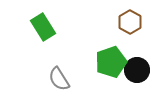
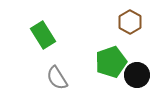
green rectangle: moved 8 px down
black circle: moved 5 px down
gray semicircle: moved 2 px left, 1 px up
